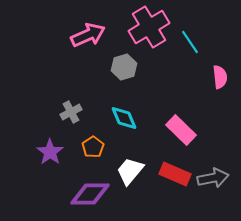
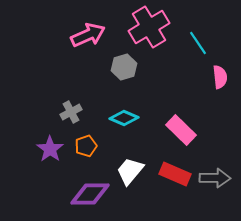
cyan line: moved 8 px right, 1 px down
cyan diamond: rotated 44 degrees counterclockwise
orange pentagon: moved 7 px left, 1 px up; rotated 15 degrees clockwise
purple star: moved 3 px up
gray arrow: moved 2 px right; rotated 12 degrees clockwise
